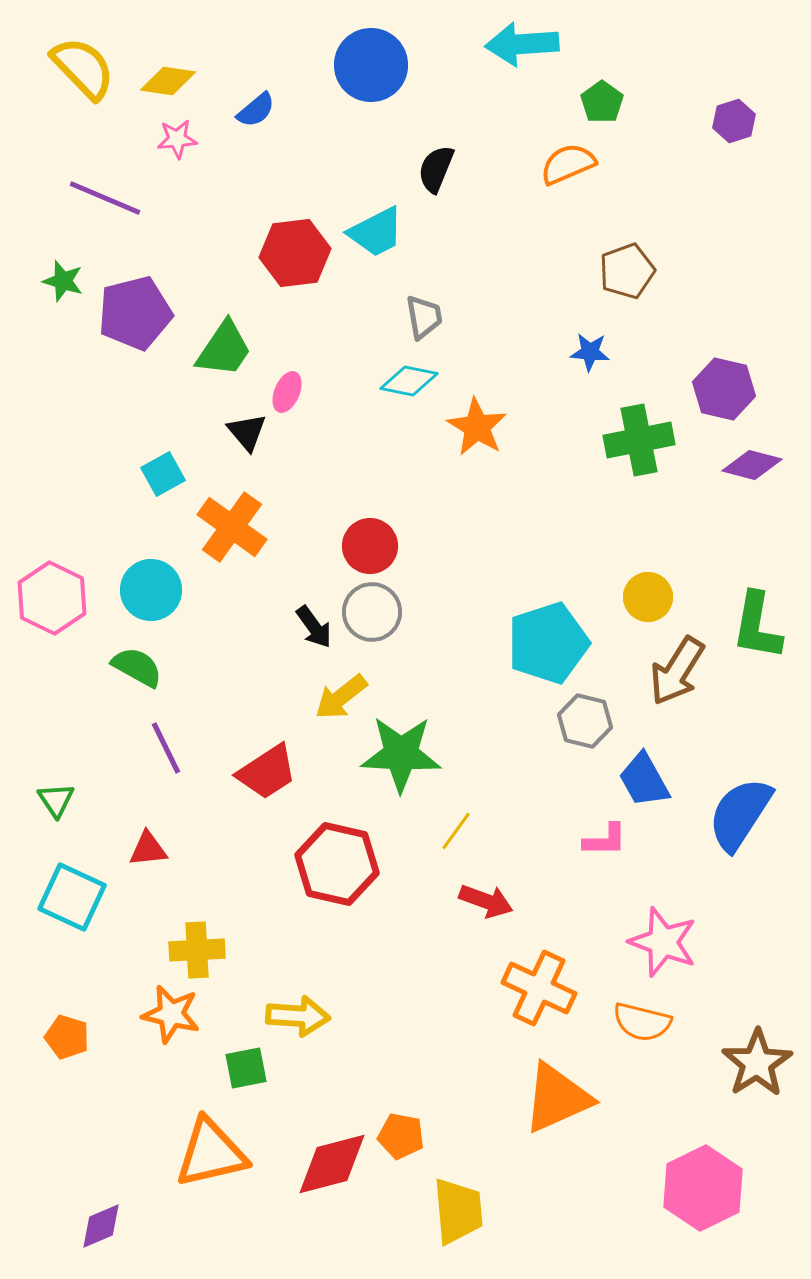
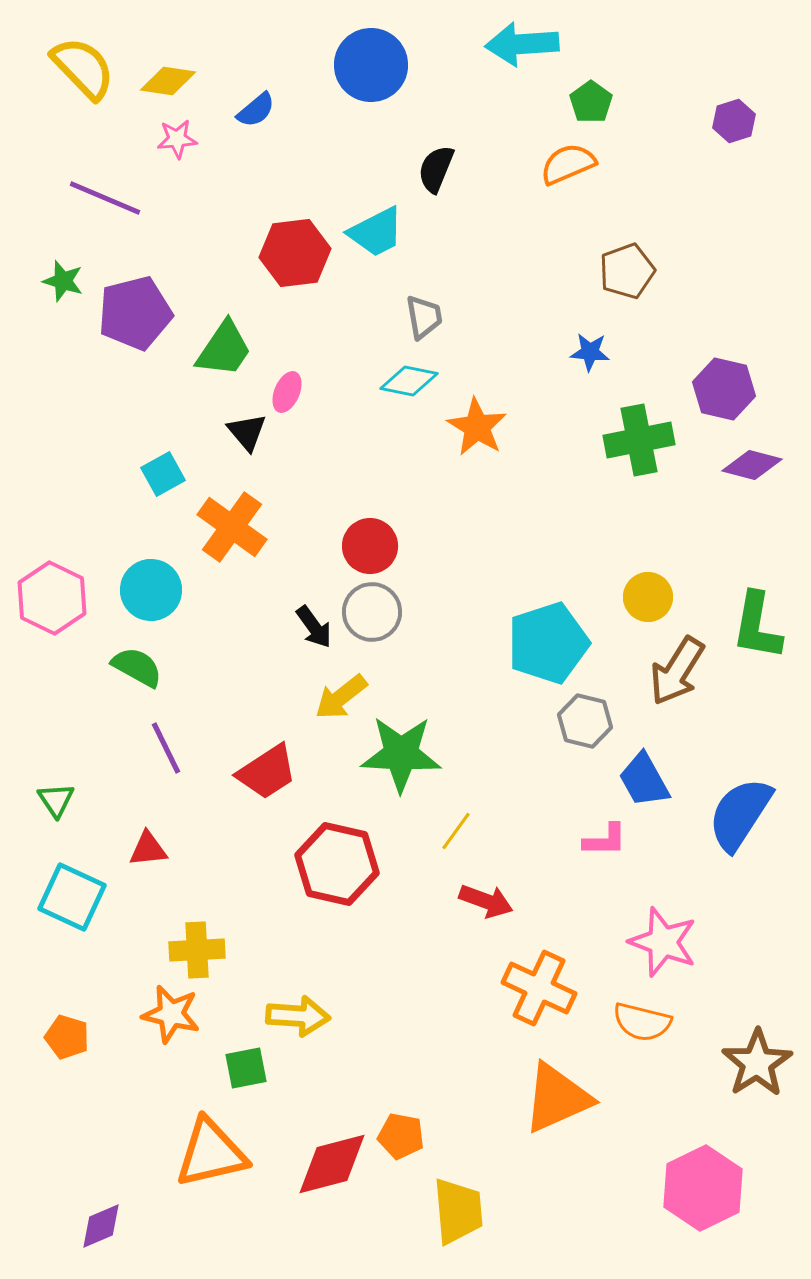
green pentagon at (602, 102): moved 11 px left
